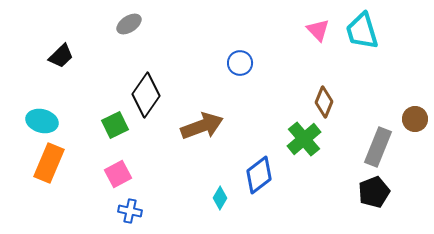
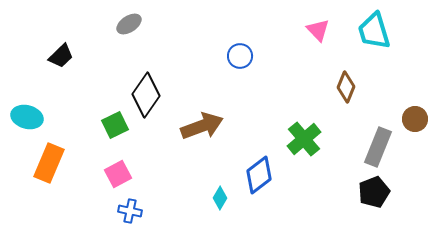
cyan trapezoid: moved 12 px right
blue circle: moved 7 px up
brown diamond: moved 22 px right, 15 px up
cyan ellipse: moved 15 px left, 4 px up
